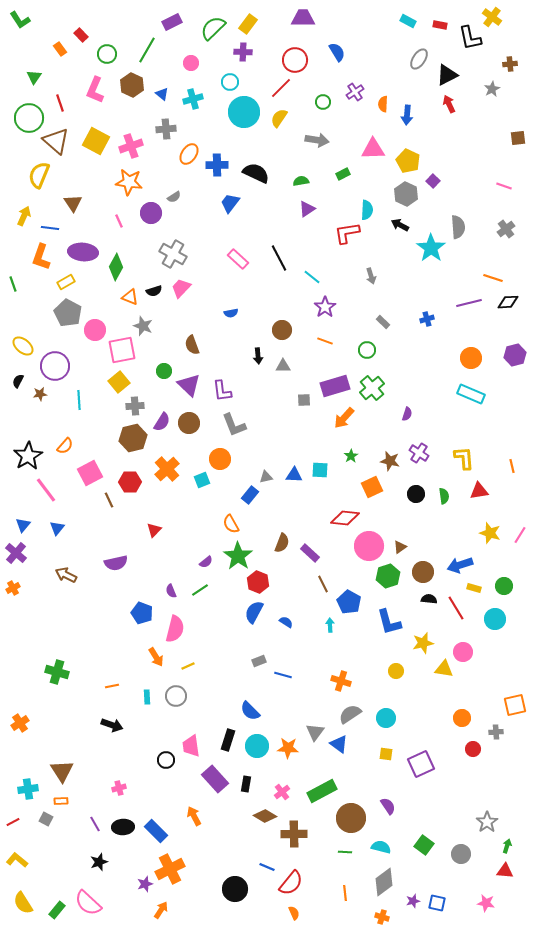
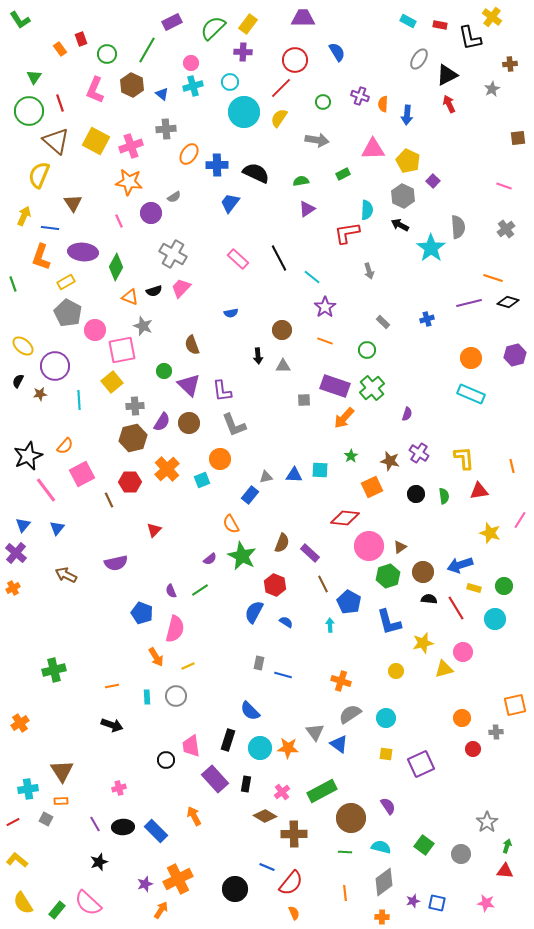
red rectangle at (81, 35): moved 4 px down; rotated 24 degrees clockwise
purple cross at (355, 92): moved 5 px right, 4 px down; rotated 36 degrees counterclockwise
cyan cross at (193, 99): moved 13 px up
green circle at (29, 118): moved 7 px up
gray hexagon at (406, 194): moved 3 px left, 2 px down
gray arrow at (371, 276): moved 2 px left, 5 px up
black diamond at (508, 302): rotated 20 degrees clockwise
yellow square at (119, 382): moved 7 px left
purple rectangle at (335, 386): rotated 36 degrees clockwise
black star at (28, 456): rotated 8 degrees clockwise
pink square at (90, 473): moved 8 px left, 1 px down
pink line at (520, 535): moved 15 px up
green star at (238, 556): moved 4 px right; rotated 8 degrees counterclockwise
purple semicircle at (206, 562): moved 4 px right, 3 px up
red hexagon at (258, 582): moved 17 px right, 3 px down
gray rectangle at (259, 661): moved 2 px down; rotated 56 degrees counterclockwise
yellow triangle at (444, 669): rotated 24 degrees counterclockwise
green cross at (57, 672): moved 3 px left, 2 px up; rotated 30 degrees counterclockwise
gray triangle at (315, 732): rotated 12 degrees counterclockwise
cyan circle at (257, 746): moved 3 px right, 2 px down
orange cross at (170, 869): moved 8 px right, 10 px down
orange cross at (382, 917): rotated 16 degrees counterclockwise
